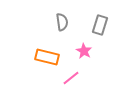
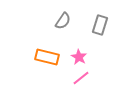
gray semicircle: moved 1 px right, 1 px up; rotated 42 degrees clockwise
pink star: moved 5 px left, 6 px down
pink line: moved 10 px right
